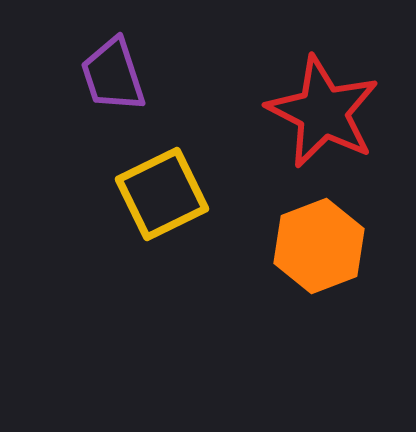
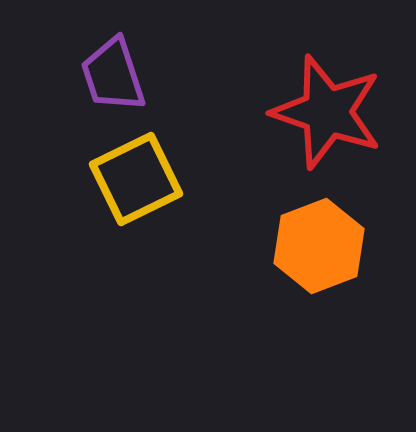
red star: moved 4 px right; rotated 8 degrees counterclockwise
yellow square: moved 26 px left, 15 px up
